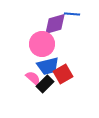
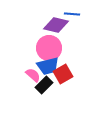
purple diamond: moved 1 px right, 1 px down; rotated 30 degrees clockwise
pink circle: moved 7 px right, 4 px down
pink semicircle: moved 3 px up
black rectangle: moved 1 px left, 1 px down
